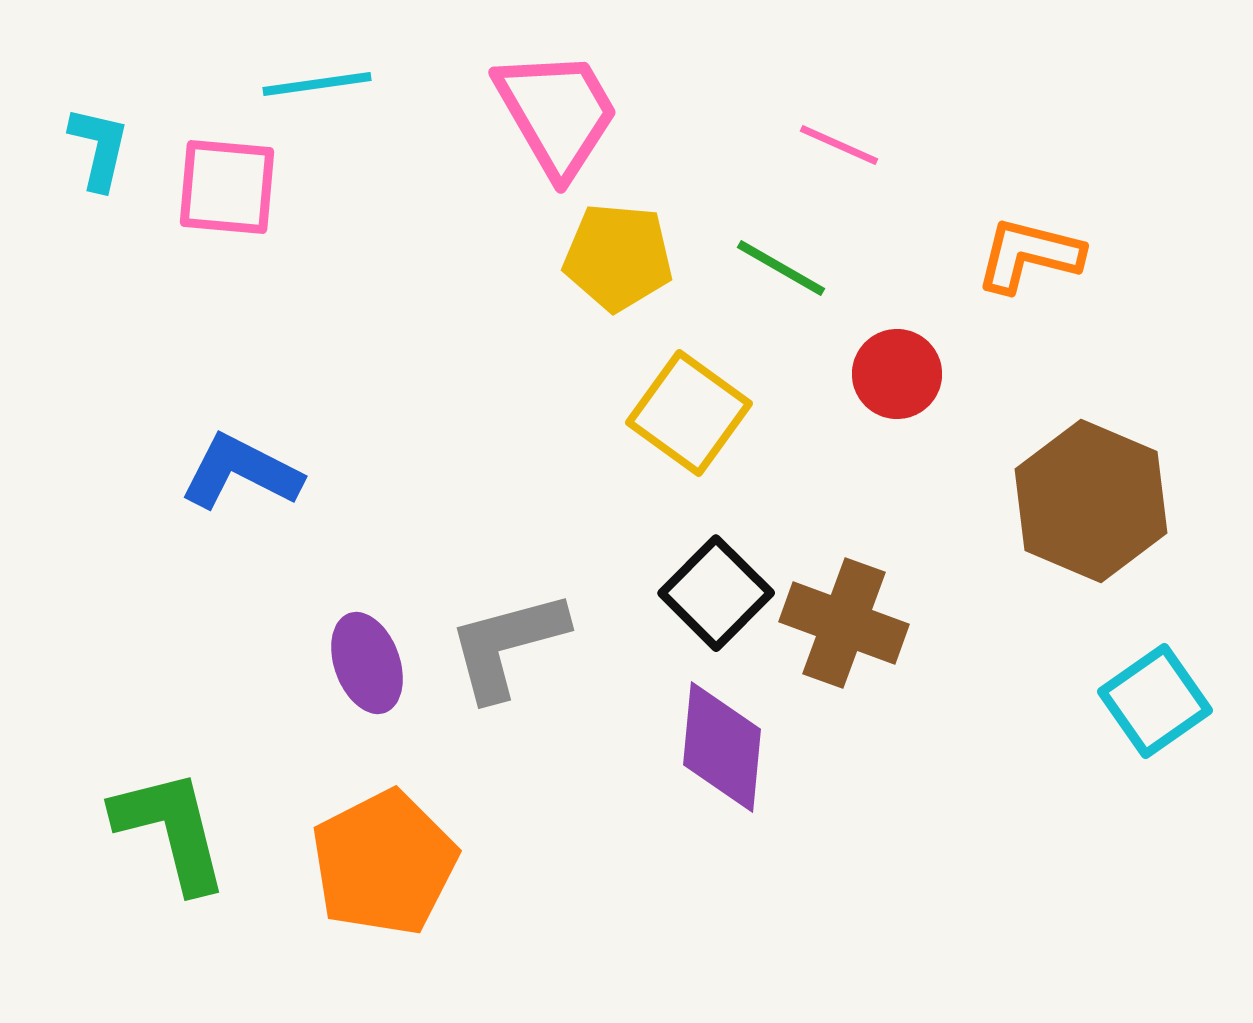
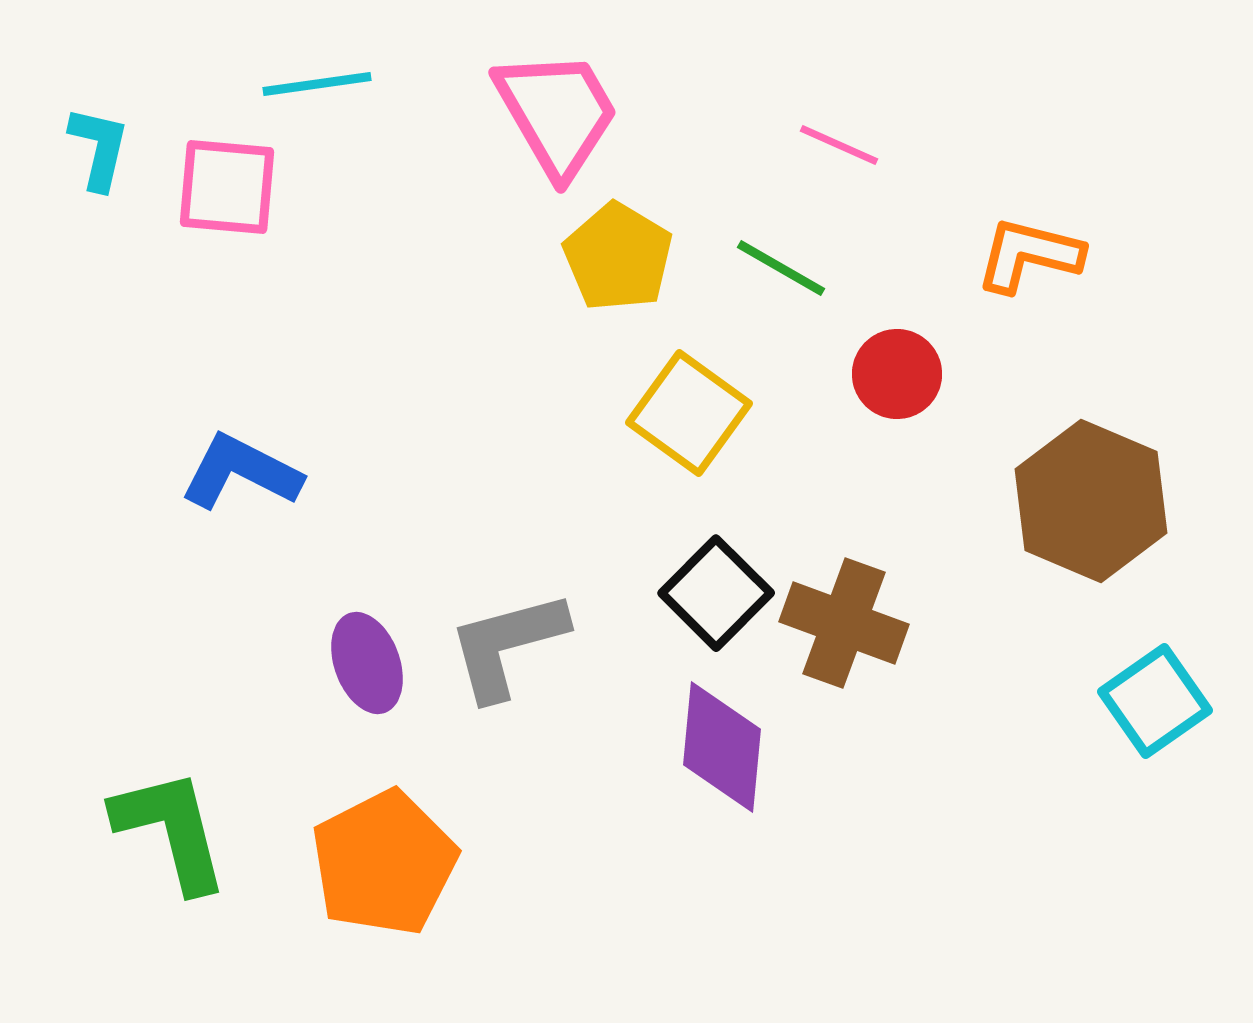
yellow pentagon: rotated 26 degrees clockwise
